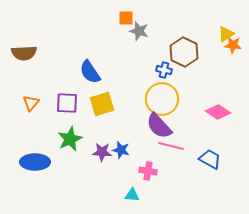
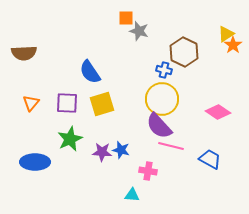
orange star: rotated 30 degrees clockwise
